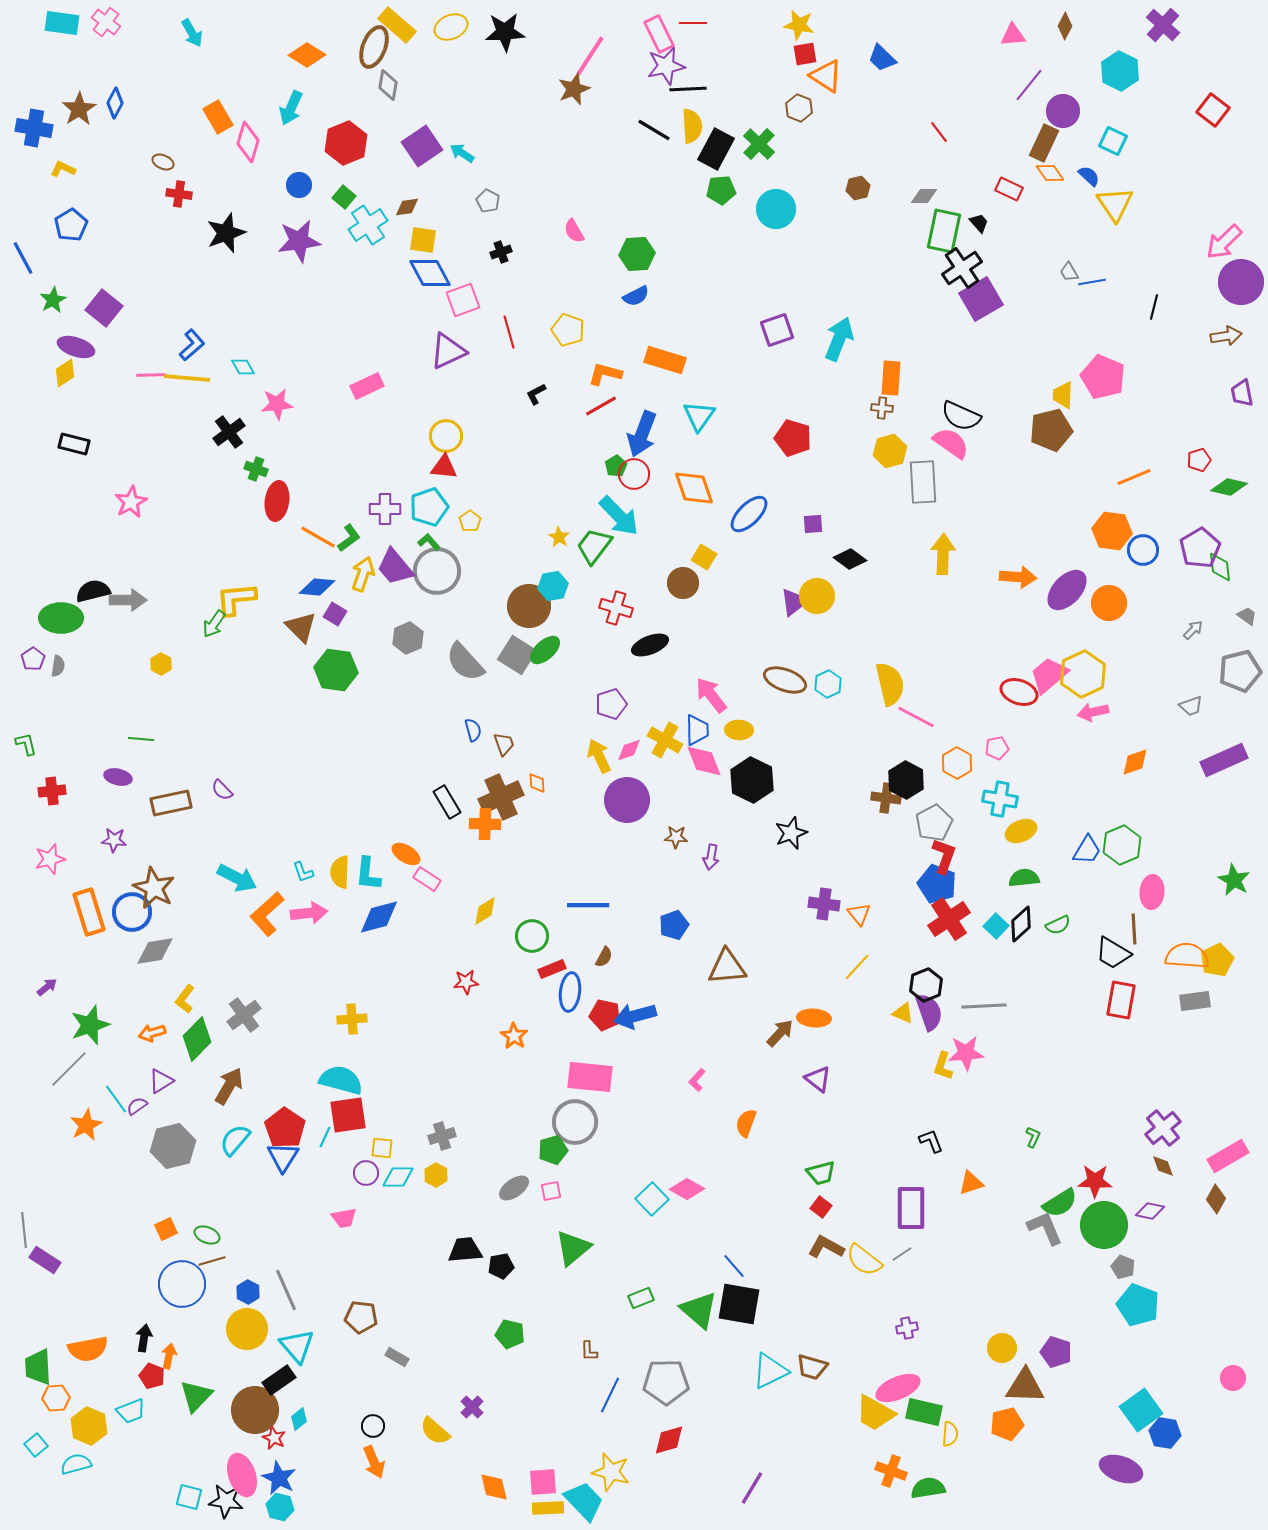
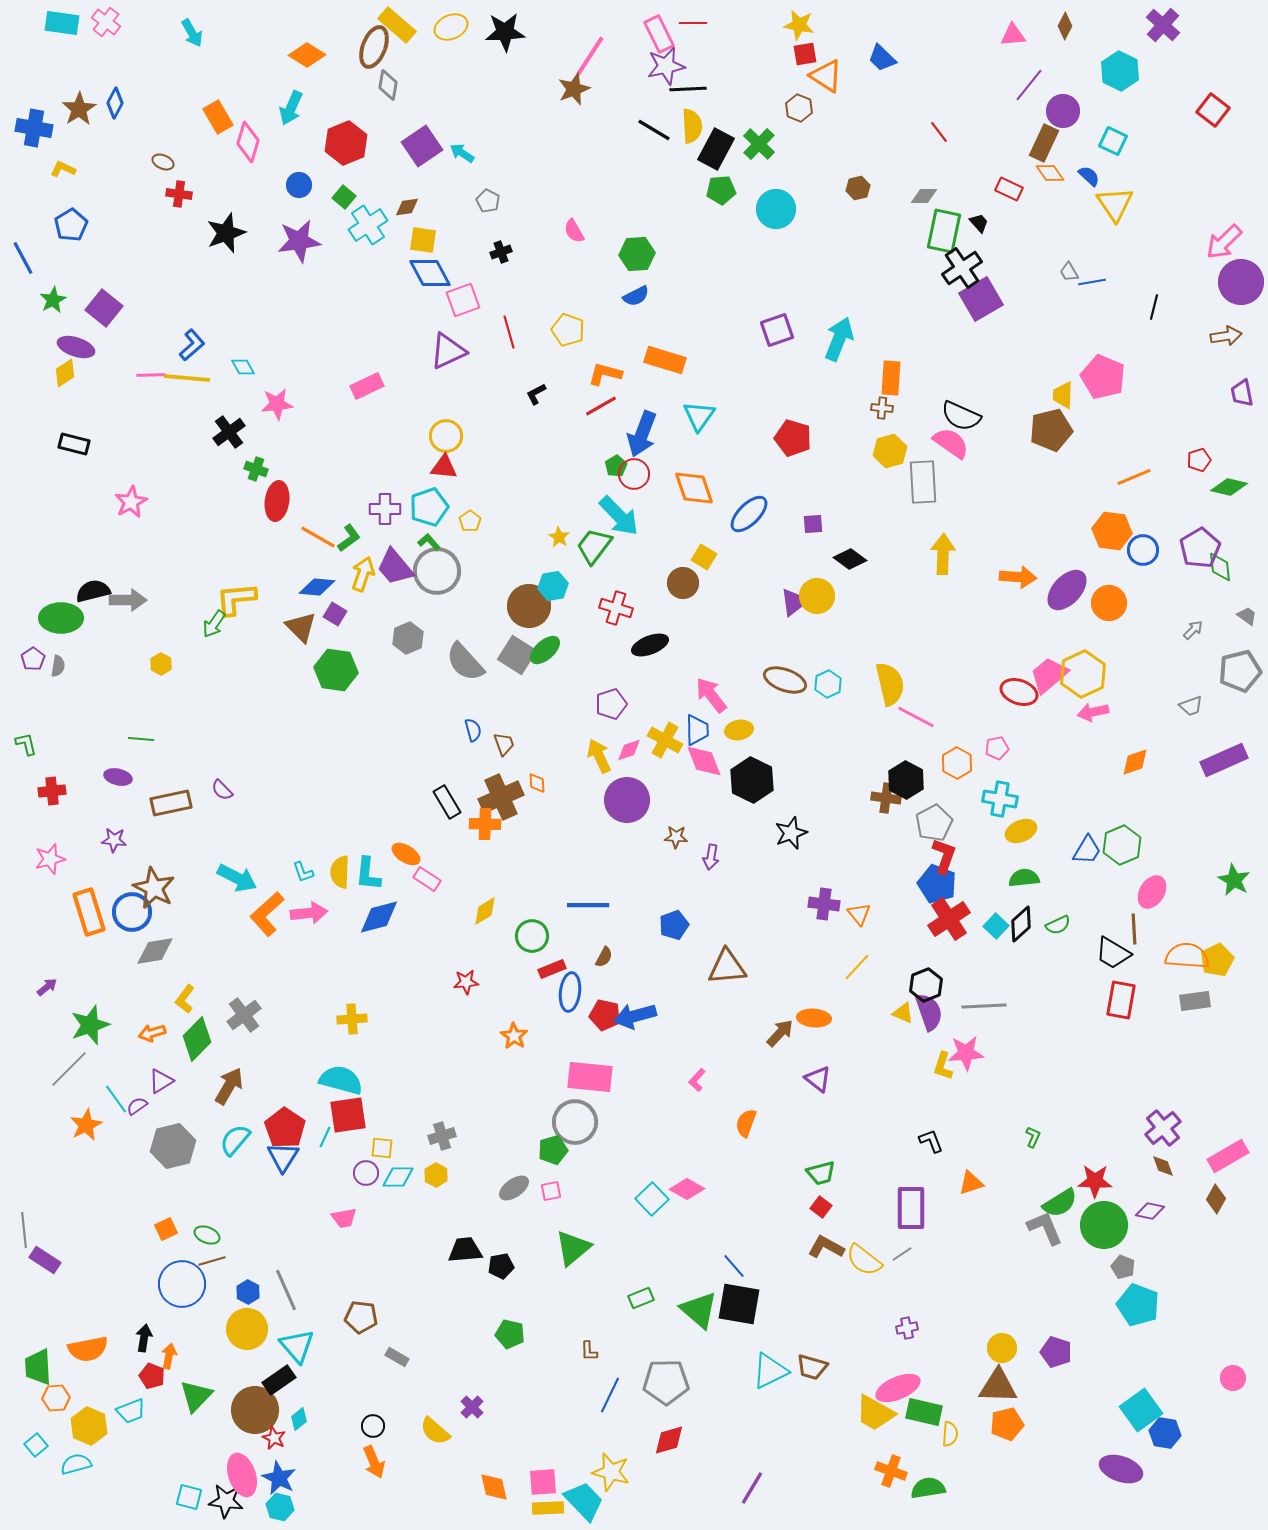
yellow ellipse at (739, 730): rotated 12 degrees counterclockwise
pink ellipse at (1152, 892): rotated 28 degrees clockwise
brown triangle at (1025, 1386): moved 27 px left
